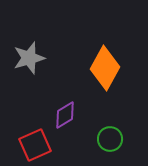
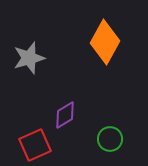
orange diamond: moved 26 px up
